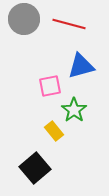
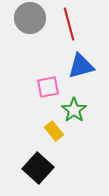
gray circle: moved 6 px right, 1 px up
red line: rotated 60 degrees clockwise
pink square: moved 2 px left, 1 px down
black square: moved 3 px right; rotated 8 degrees counterclockwise
